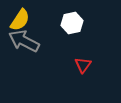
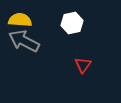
yellow semicircle: rotated 120 degrees counterclockwise
